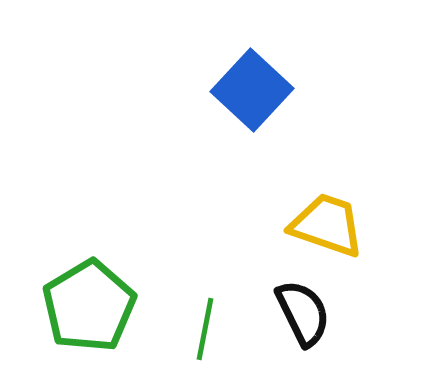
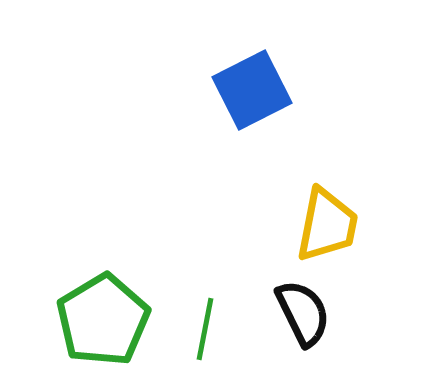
blue square: rotated 20 degrees clockwise
yellow trapezoid: rotated 82 degrees clockwise
green pentagon: moved 14 px right, 14 px down
